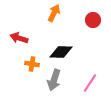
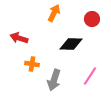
red circle: moved 1 px left, 1 px up
black diamond: moved 10 px right, 8 px up
pink line: moved 7 px up
